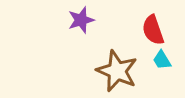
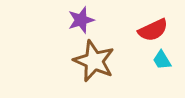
red semicircle: rotated 96 degrees counterclockwise
brown star: moved 23 px left, 10 px up
